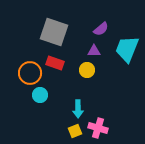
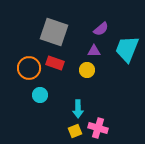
orange circle: moved 1 px left, 5 px up
